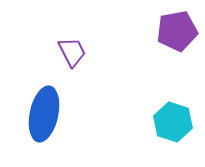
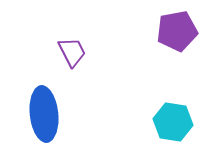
blue ellipse: rotated 18 degrees counterclockwise
cyan hexagon: rotated 9 degrees counterclockwise
